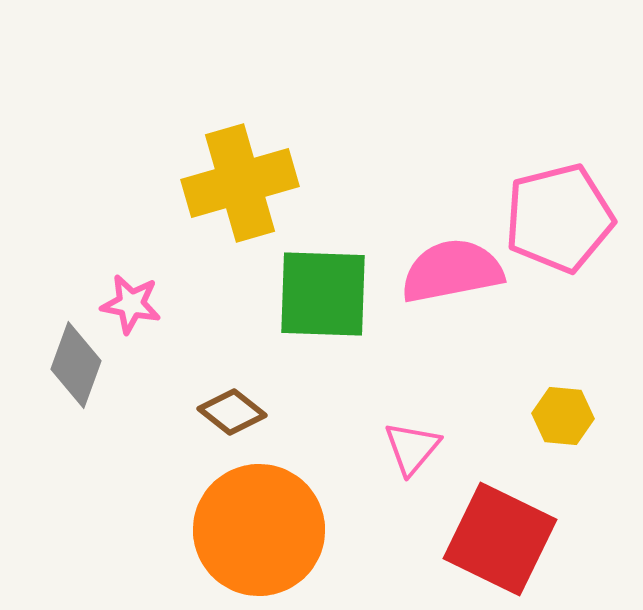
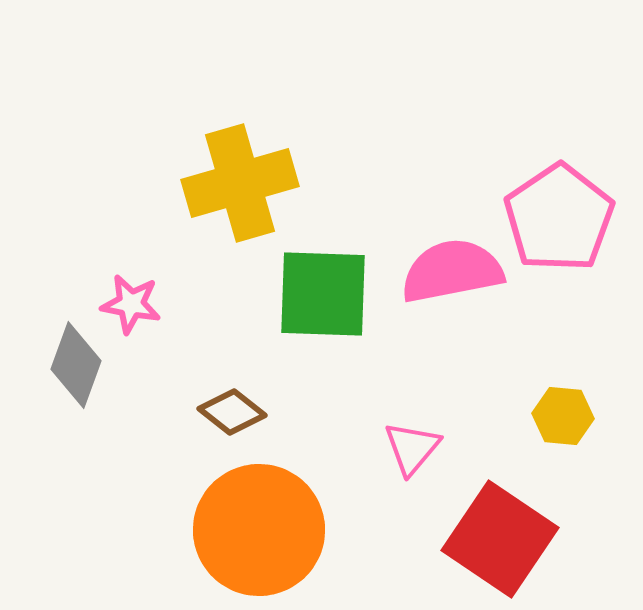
pink pentagon: rotated 20 degrees counterclockwise
red square: rotated 8 degrees clockwise
